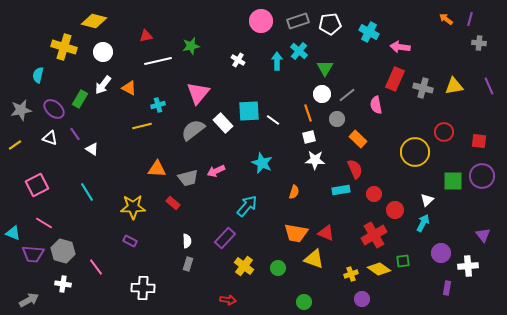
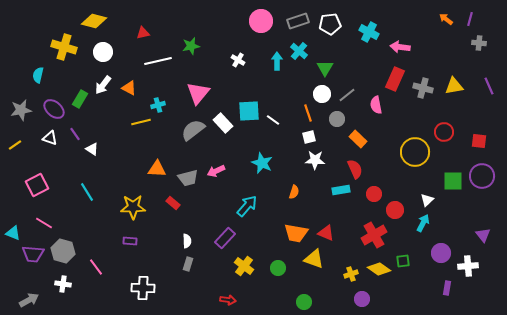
red triangle at (146, 36): moved 3 px left, 3 px up
yellow line at (142, 126): moved 1 px left, 4 px up
purple rectangle at (130, 241): rotated 24 degrees counterclockwise
